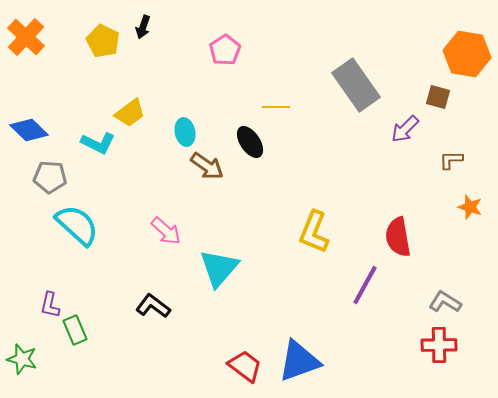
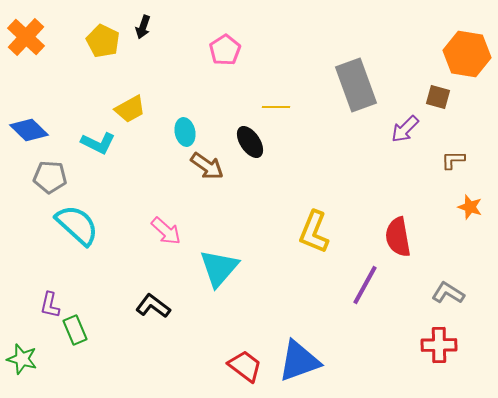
gray rectangle: rotated 15 degrees clockwise
yellow trapezoid: moved 4 px up; rotated 8 degrees clockwise
brown L-shape: moved 2 px right
gray L-shape: moved 3 px right, 9 px up
